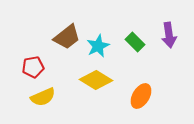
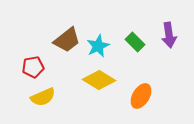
brown trapezoid: moved 3 px down
yellow diamond: moved 3 px right
